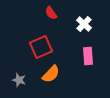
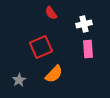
white cross: rotated 35 degrees clockwise
pink rectangle: moved 7 px up
orange semicircle: moved 3 px right
gray star: rotated 24 degrees clockwise
